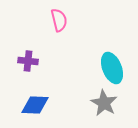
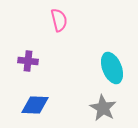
gray star: moved 1 px left, 5 px down
